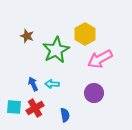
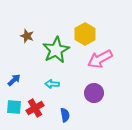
blue arrow: moved 19 px left, 4 px up; rotated 72 degrees clockwise
